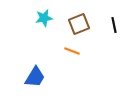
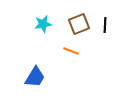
cyan star: moved 1 px left, 6 px down
black line: moved 9 px left; rotated 14 degrees clockwise
orange line: moved 1 px left
